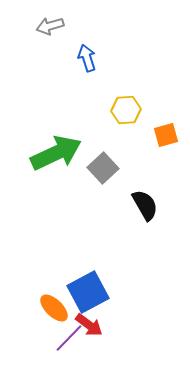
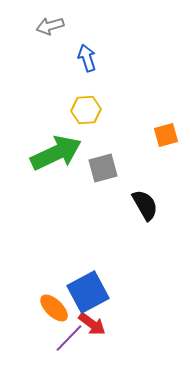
yellow hexagon: moved 40 px left
gray square: rotated 28 degrees clockwise
red arrow: moved 3 px right, 1 px up
